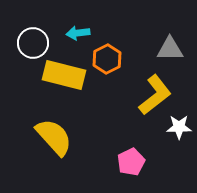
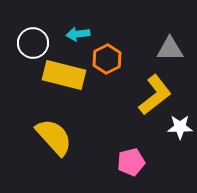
cyan arrow: moved 1 px down
white star: moved 1 px right
pink pentagon: rotated 12 degrees clockwise
